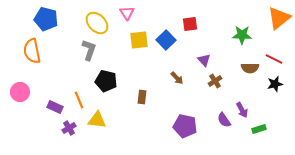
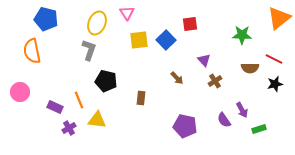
yellow ellipse: rotated 65 degrees clockwise
brown rectangle: moved 1 px left, 1 px down
